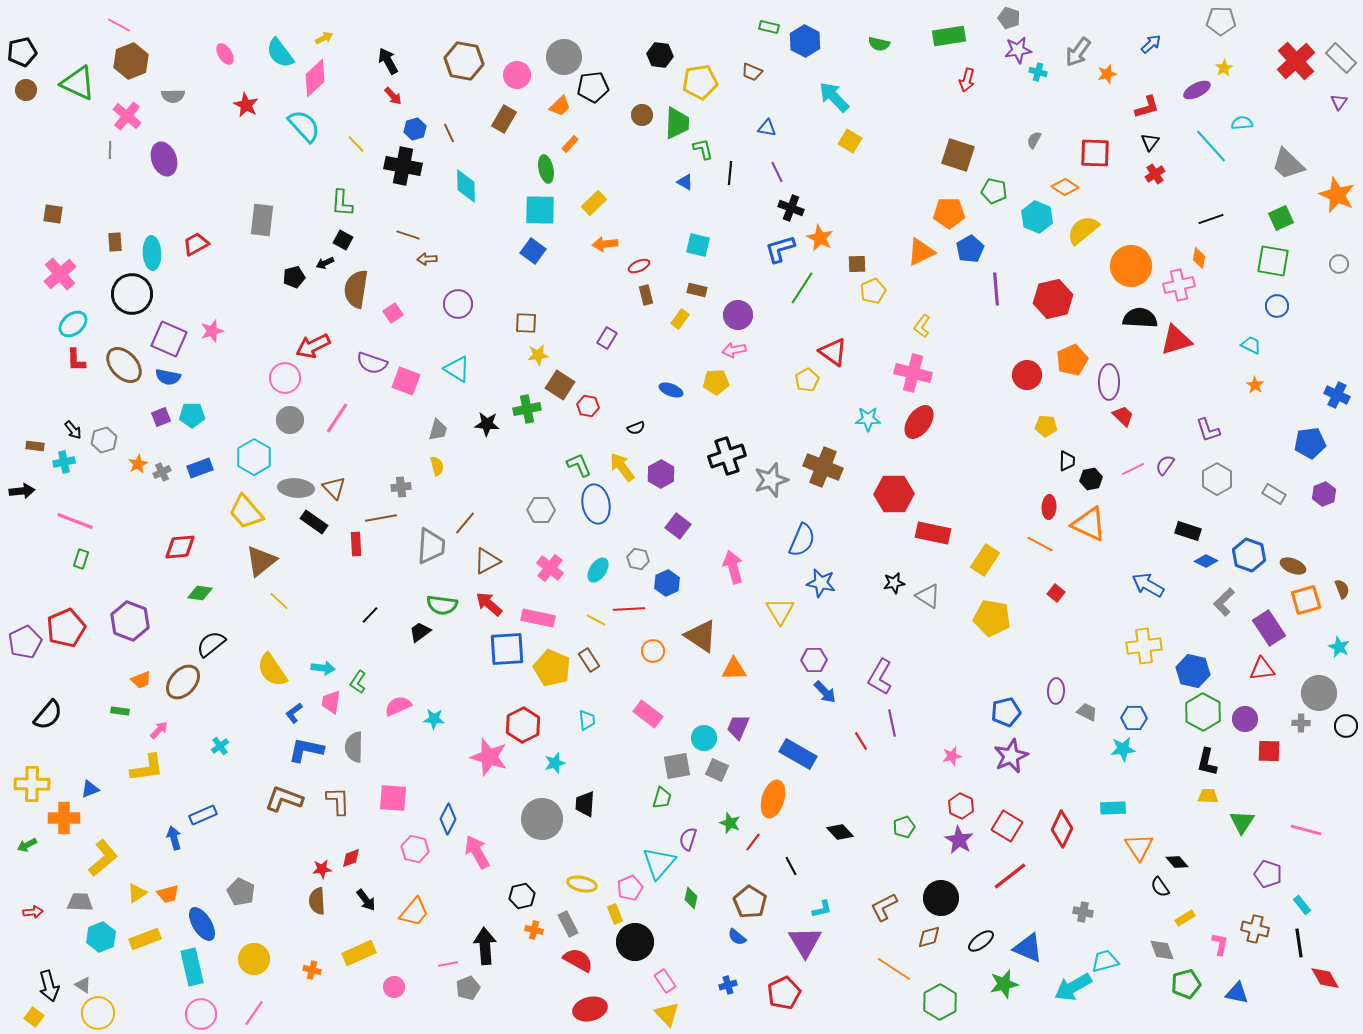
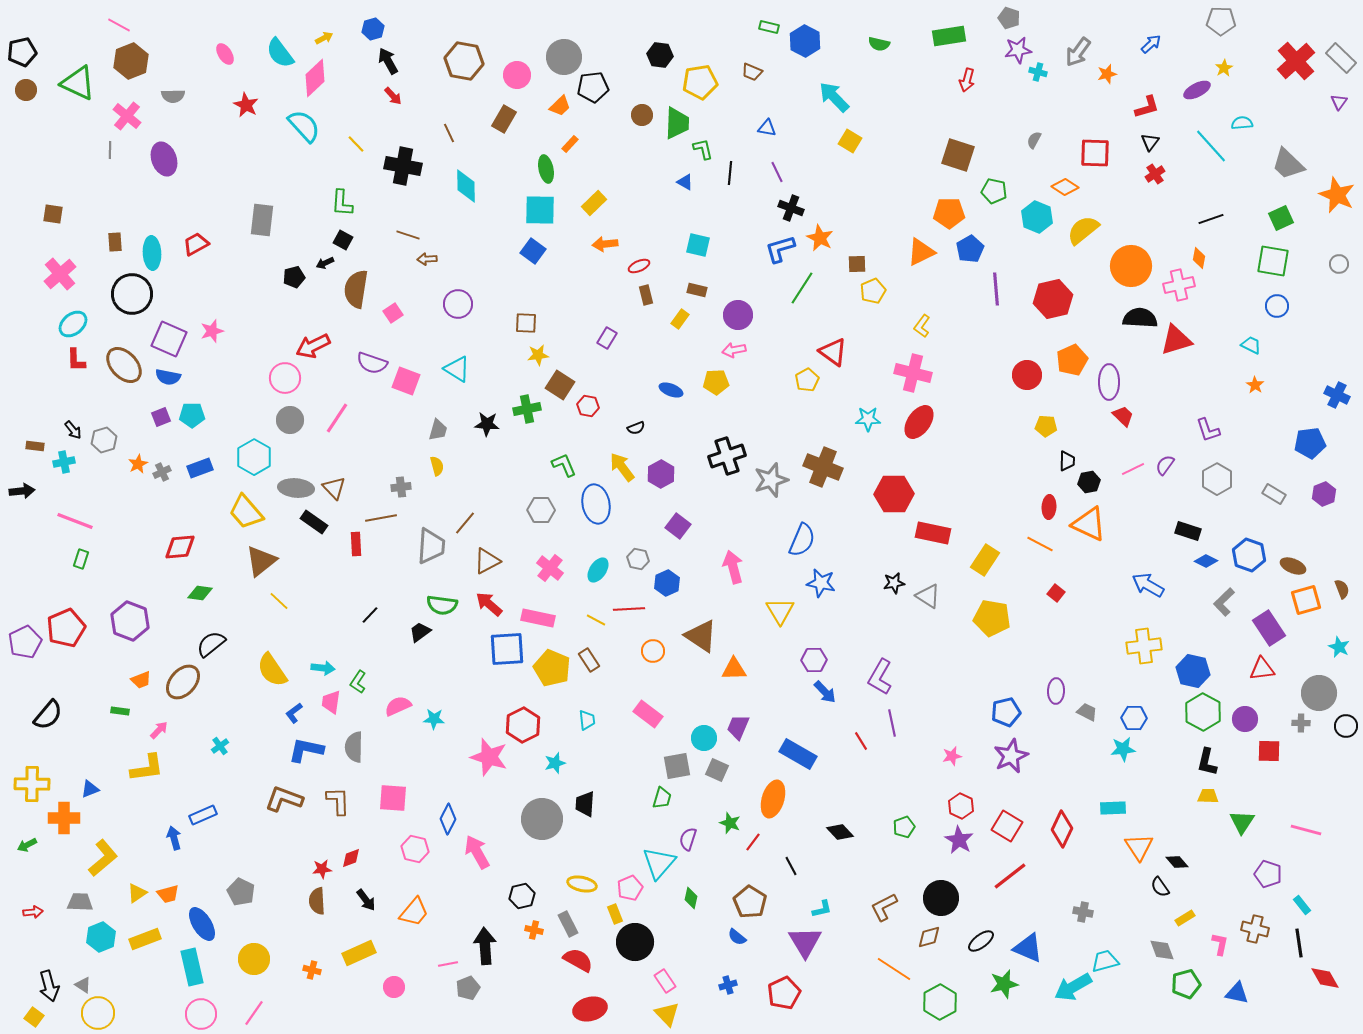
blue hexagon at (415, 129): moved 42 px left, 100 px up
green L-shape at (579, 465): moved 15 px left
black hexagon at (1091, 479): moved 2 px left, 3 px down
